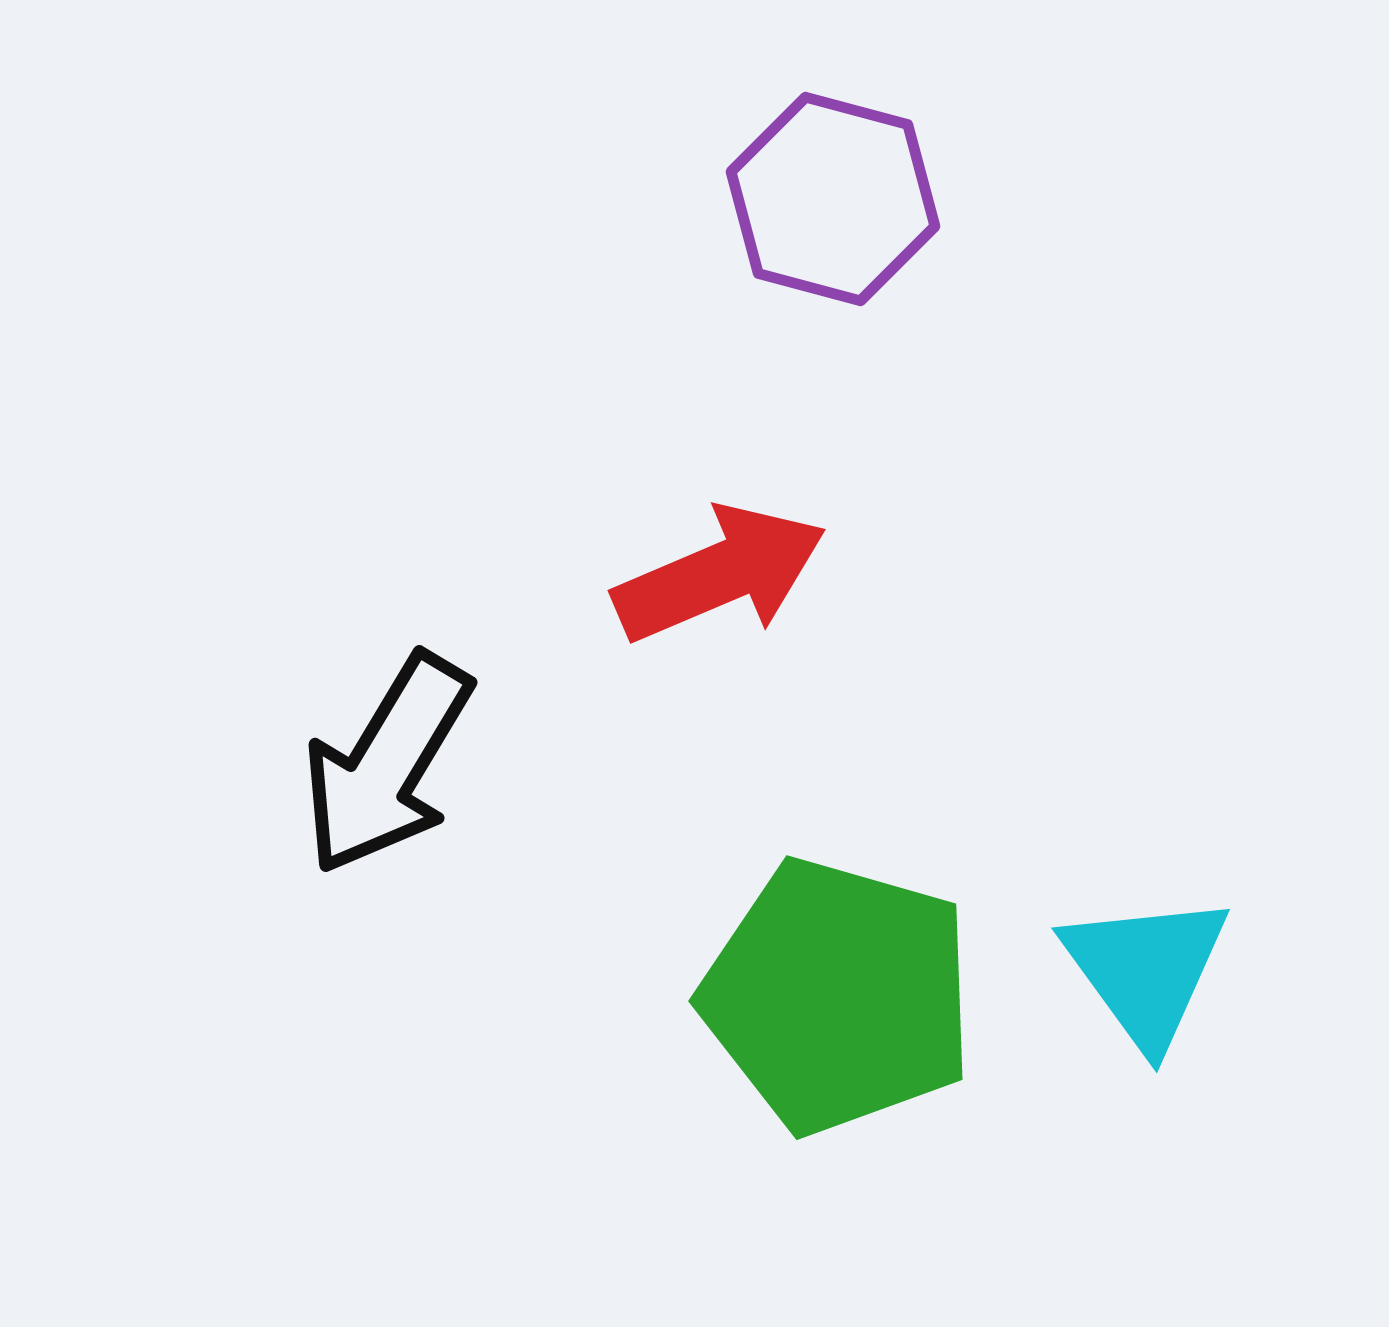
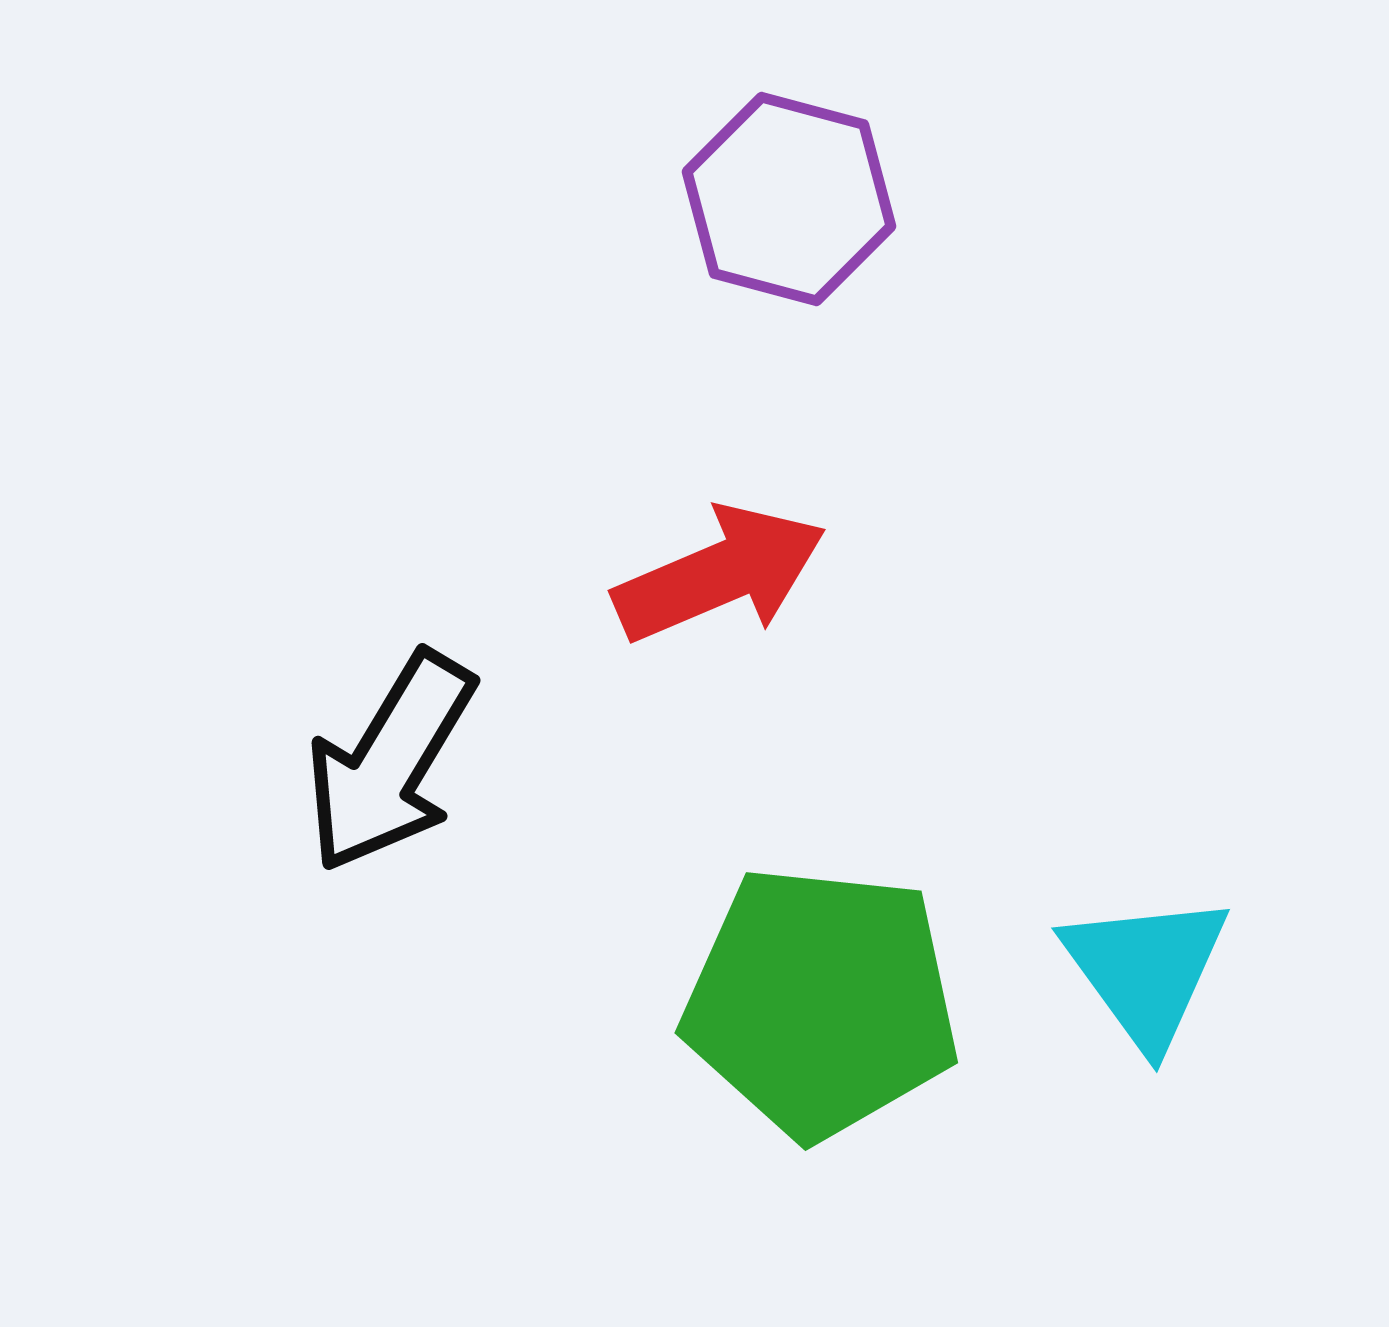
purple hexagon: moved 44 px left
black arrow: moved 3 px right, 2 px up
green pentagon: moved 17 px left, 6 px down; rotated 10 degrees counterclockwise
